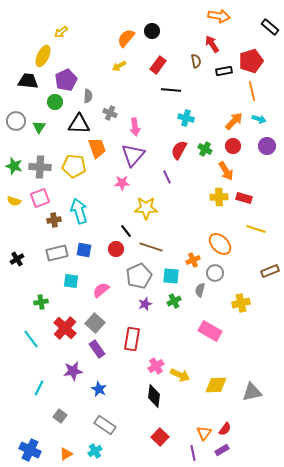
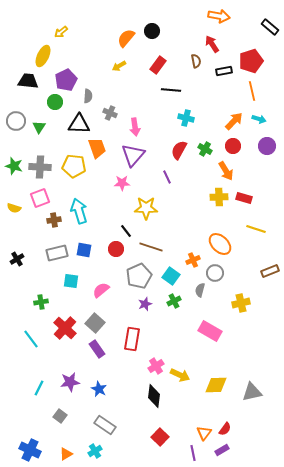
yellow semicircle at (14, 201): moved 7 px down
cyan square at (171, 276): rotated 30 degrees clockwise
purple star at (73, 371): moved 3 px left, 11 px down
